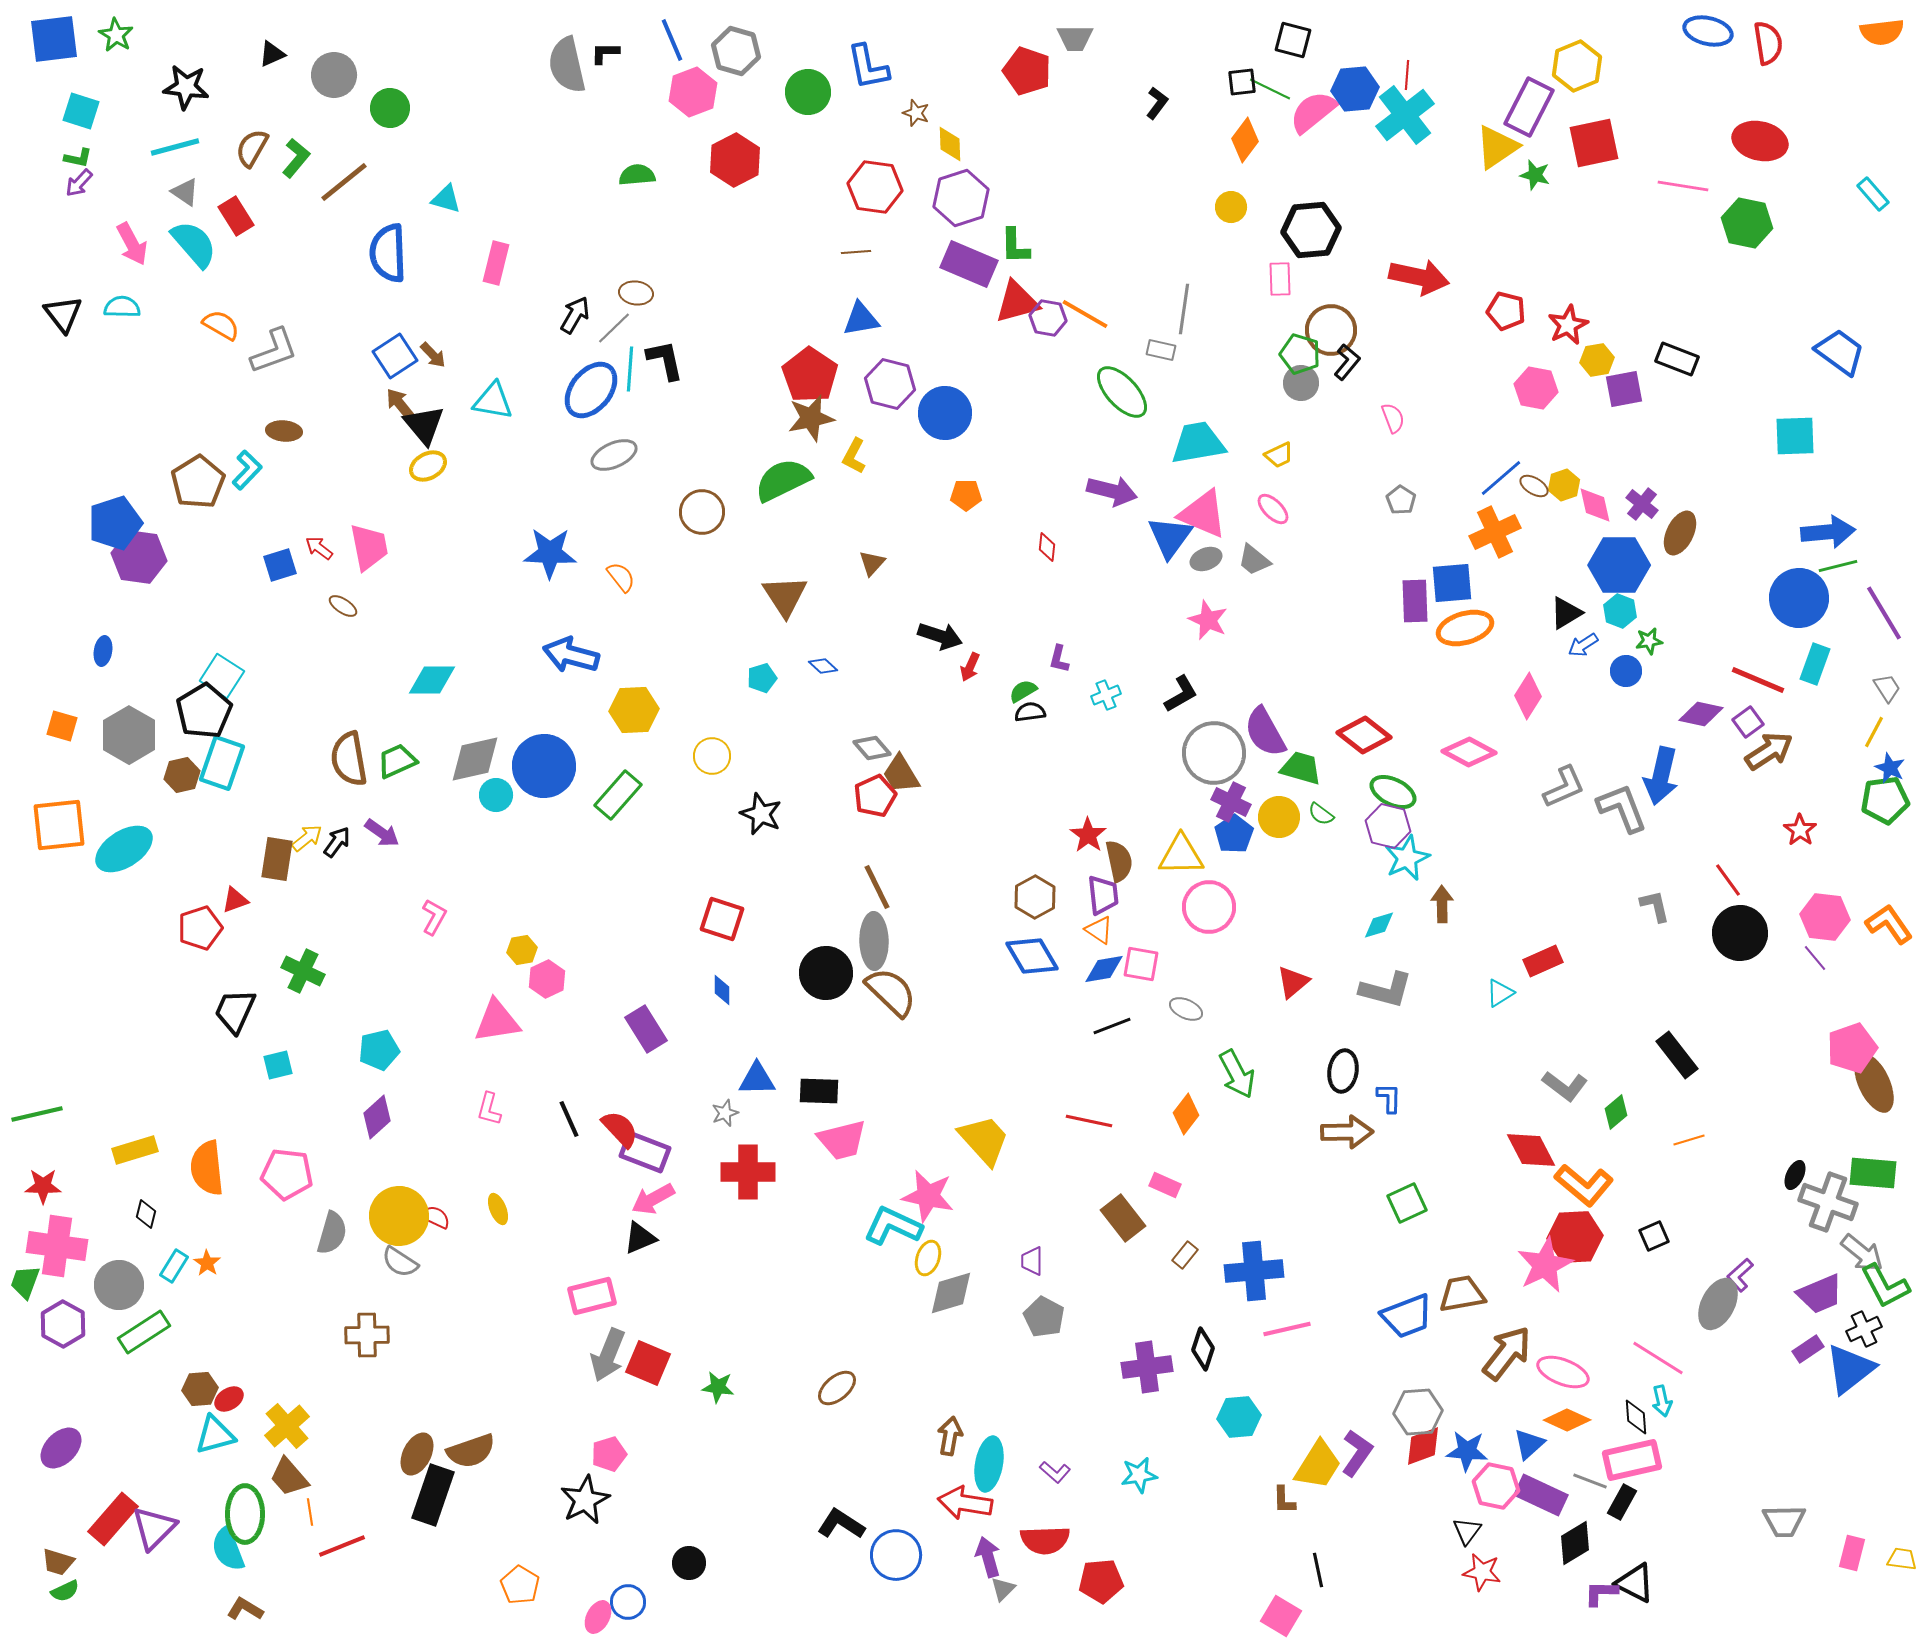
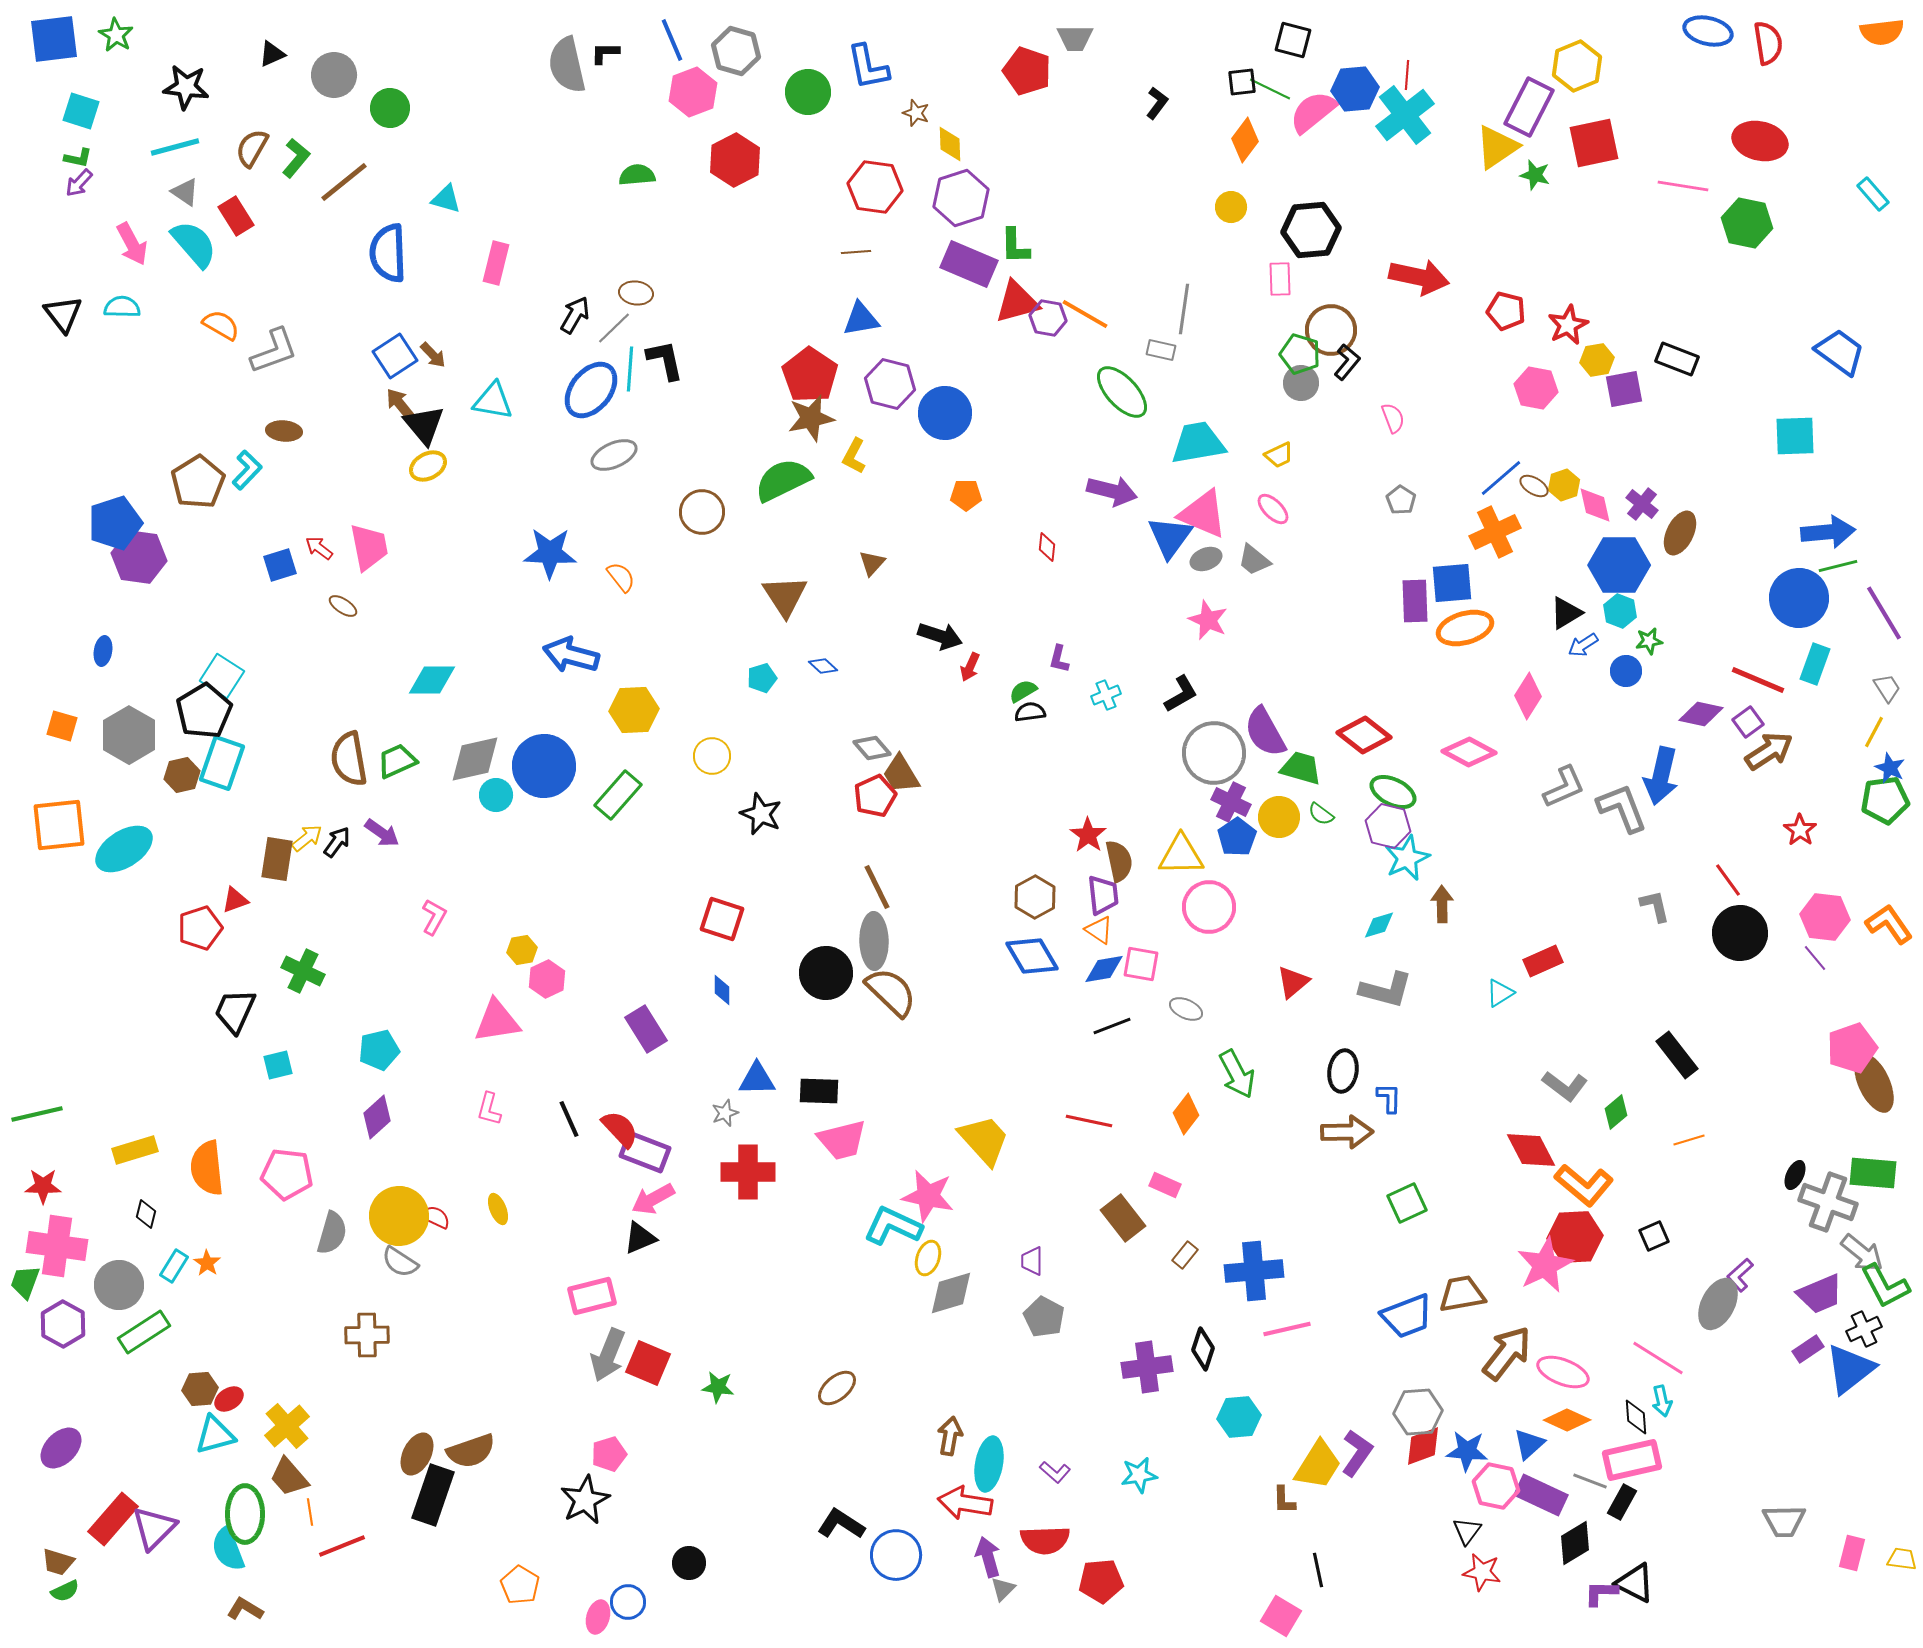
blue pentagon at (1234, 834): moved 3 px right, 3 px down
pink ellipse at (598, 1617): rotated 12 degrees counterclockwise
